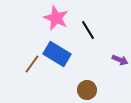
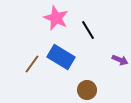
blue rectangle: moved 4 px right, 3 px down
